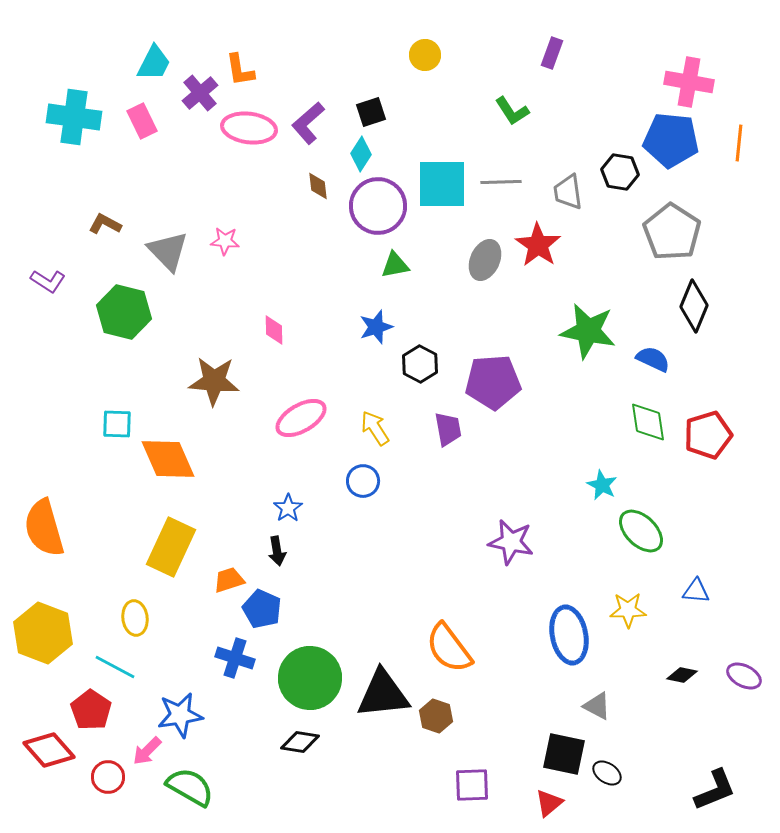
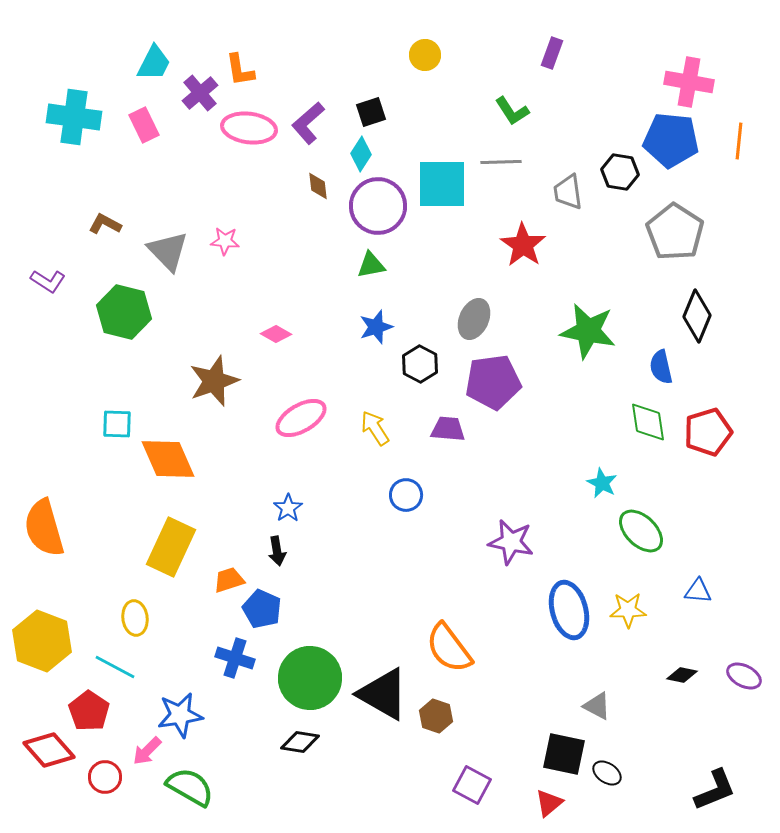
pink rectangle at (142, 121): moved 2 px right, 4 px down
orange line at (739, 143): moved 2 px up
gray line at (501, 182): moved 20 px up
gray pentagon at (672, 232): moved 3 px right
red star at (538, 245): moved 15 px left
gray ellipse at (485, 260): moved 11 px left, 59 px down
green triangle at (395, 265): moved 24 px left
black diamond at (694, 306): moved 3 px right, 10 px down
pink diamond at (274, 330): moved 2 px right, 4 px down; rotated 60 degrees counterclockwise
blue semicircle at (653, 359): moved 8 px right, 8 px down; rotated 128 degrees counterclockwise
brown star at (214, 381): rotated 24 degrees counterclockwise
purple pentagon at (493, 382): rotated 4 degrees counterclockwise
purple trapezoid at (448, 429): rotated 75 degrees counterclockwise
red pentagon at (708, 435): moved 3 px up
blue circle at (363, 481): moved 43 px right, 14 px down
cyan star at (602, 485): moved 2 px up
blue triangle at (696, 591): moved 2 px right
yellow hexagon at (43, 633): moved 1 px left, 8 px down
blue ellipse at (569, 635): moved 25 px up; rotated 4 degrees counterclockwise
black triangle at (383, 694): rotated 36 degrees clockwise
red pentagon at (91, 710): moved 2 px left, 1 px down
red circle at (108, 777): moved 3 px left
purple square at (472, 785): rotated 30 degrees clockwise
